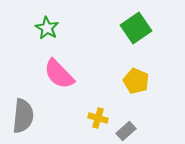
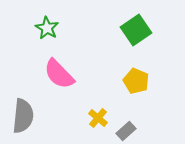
green square: moved 2 px down
yellow cross: rotated 24 degrees clockwise
